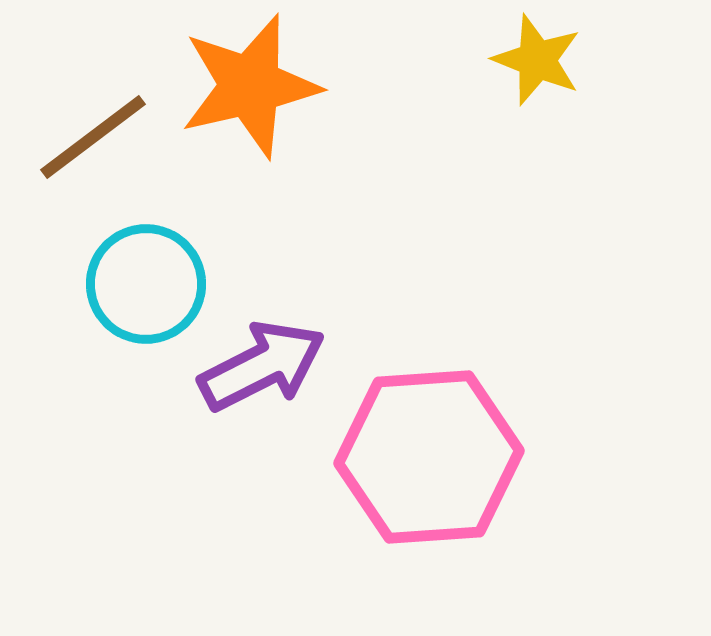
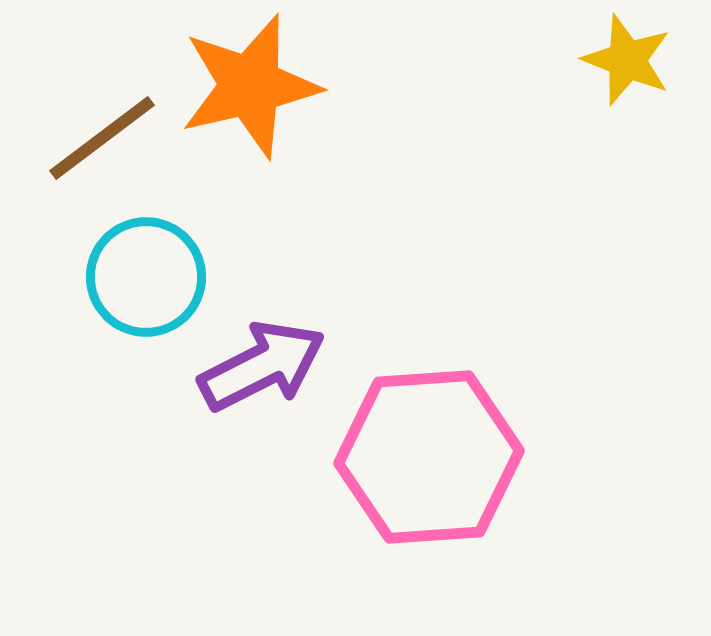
yellow star: moved 90 px right
brown line: moved 9 px right, 1 px down
cyan circle: moved 7 px up
